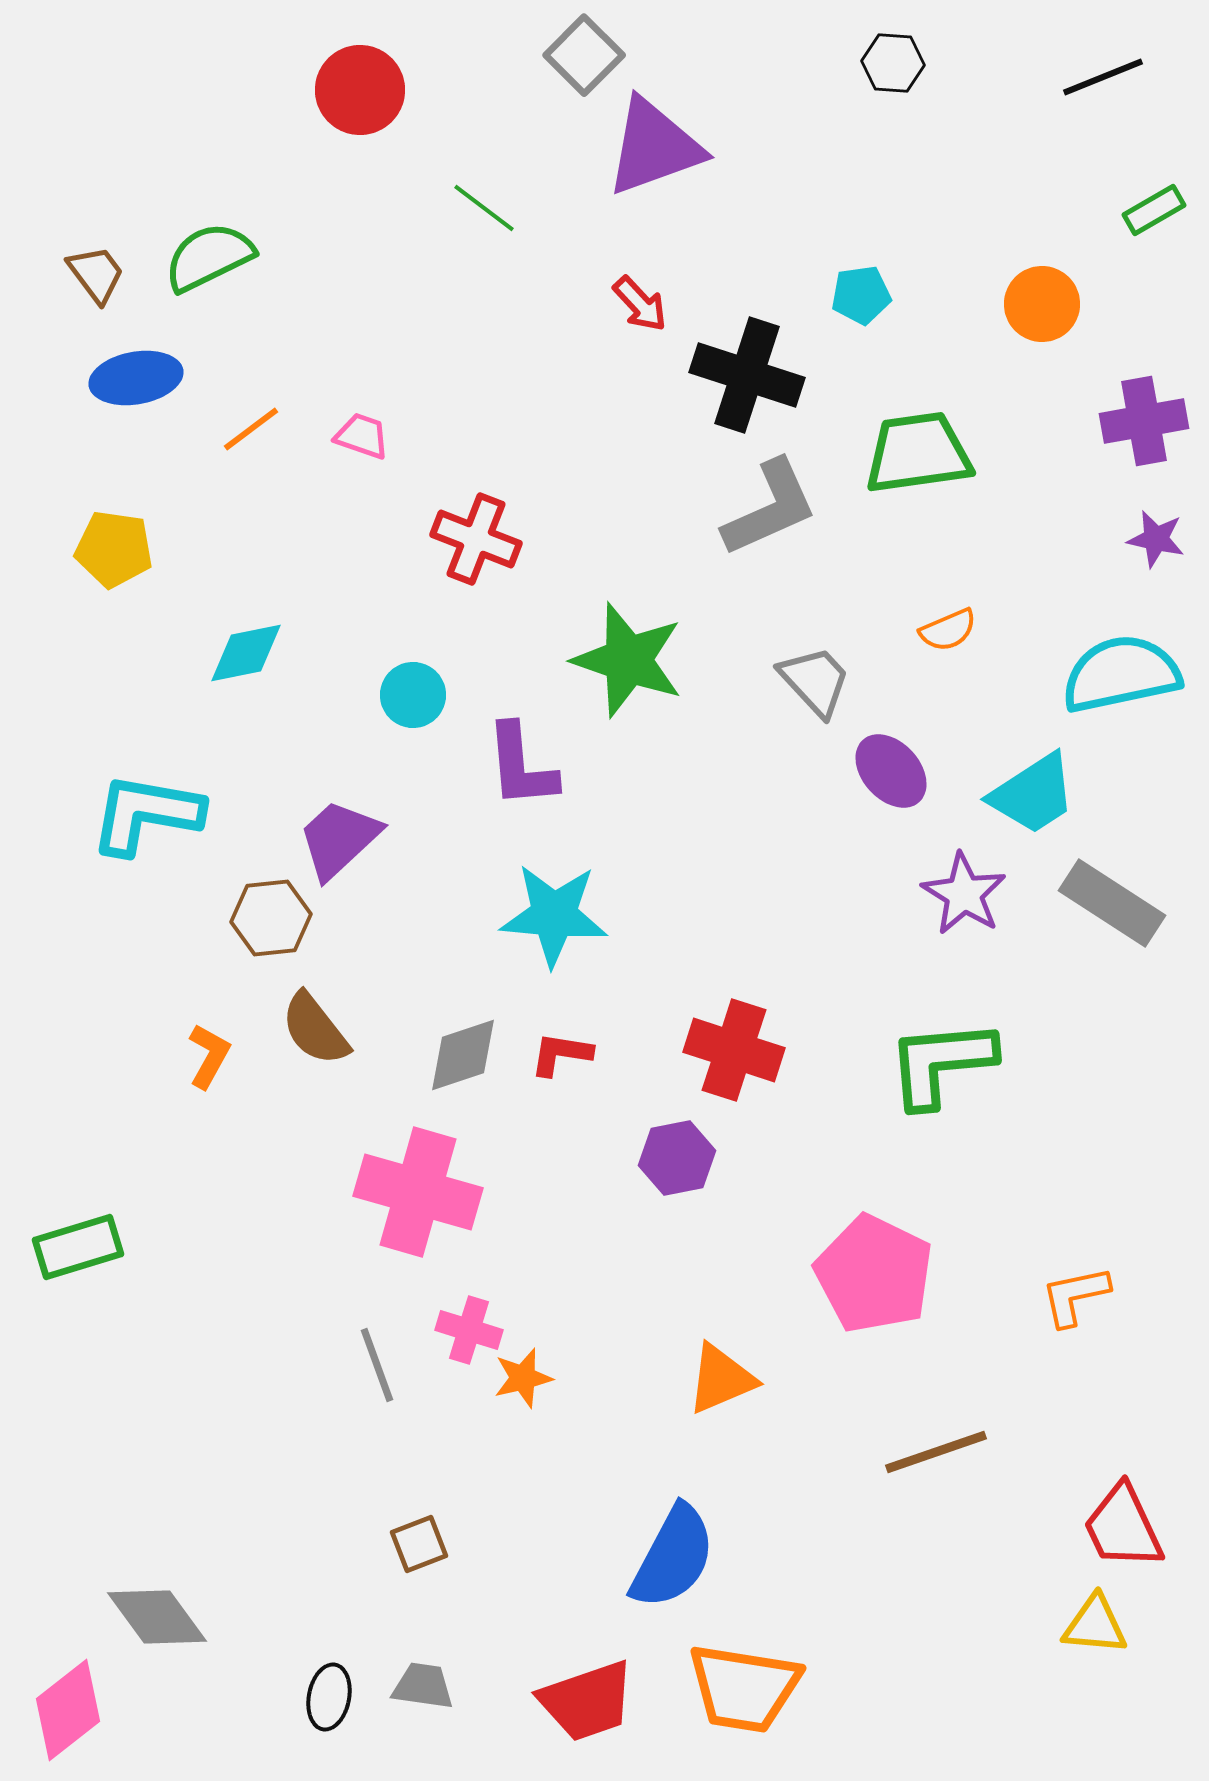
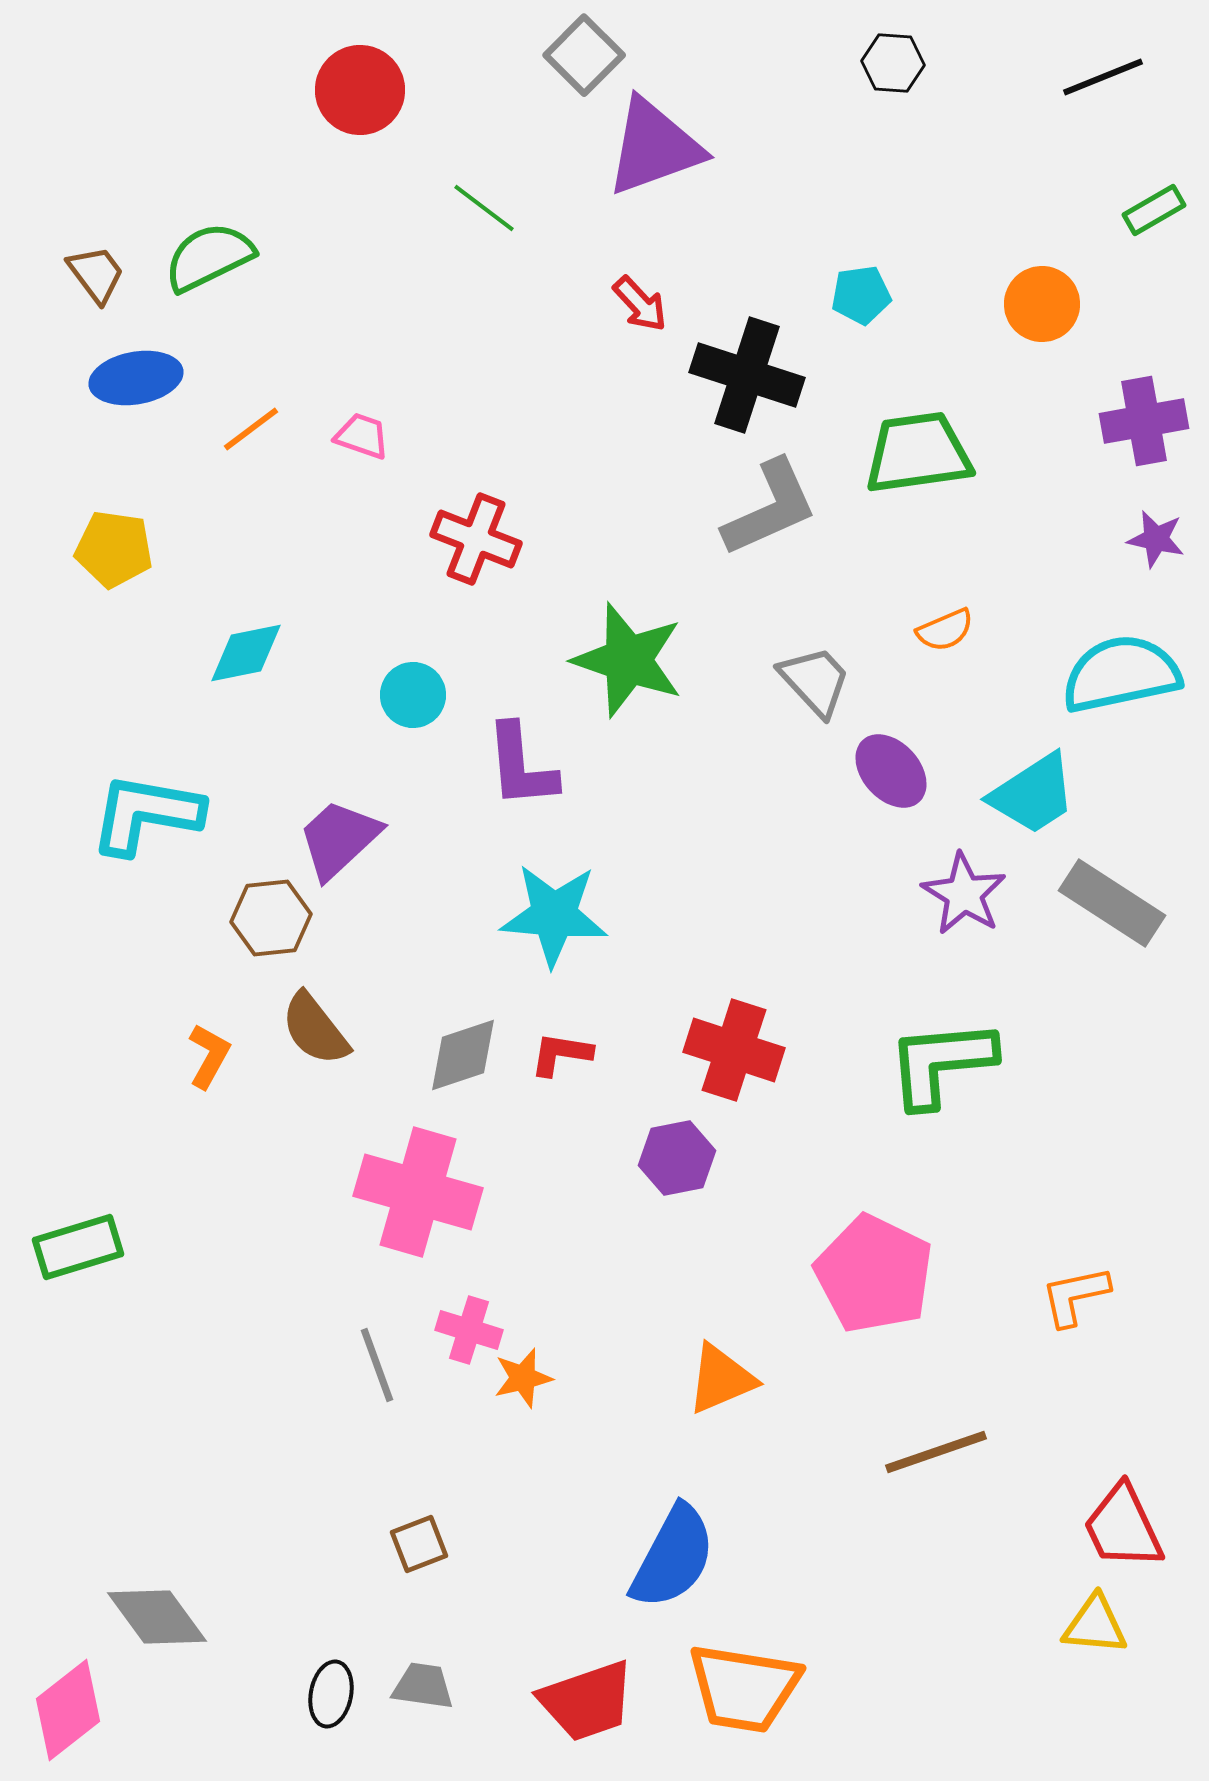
orange semicircle at (948, 630): moved 3 px left
black ellipse at (329, 1697): moved 2 px right, 3 px up
